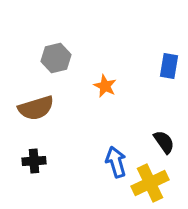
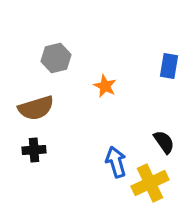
black cross: moved 11 px up
